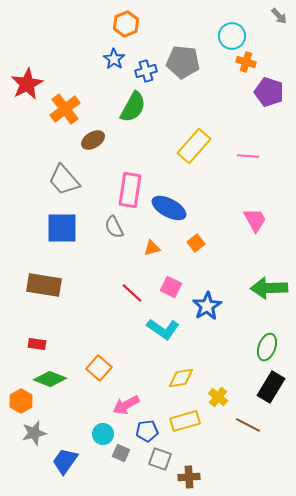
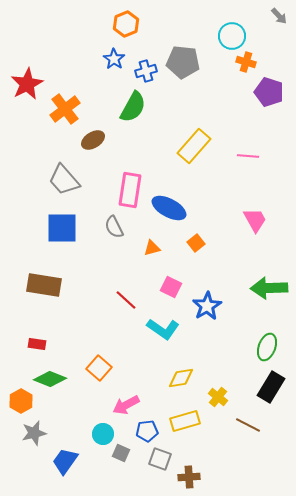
red line at (132, 293): moved 6 px left, 7 px down
